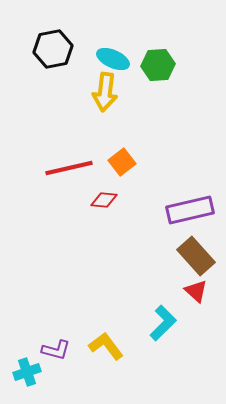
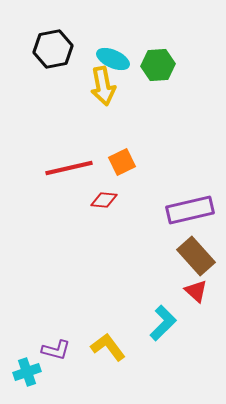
yellow arrow: moved 2 px left, 6 px up; rotated 18 degrees counterclockwise
orange square: rotated 12 degrees clockwise
yellow L-shape: moved 2 px right, 1 px down
